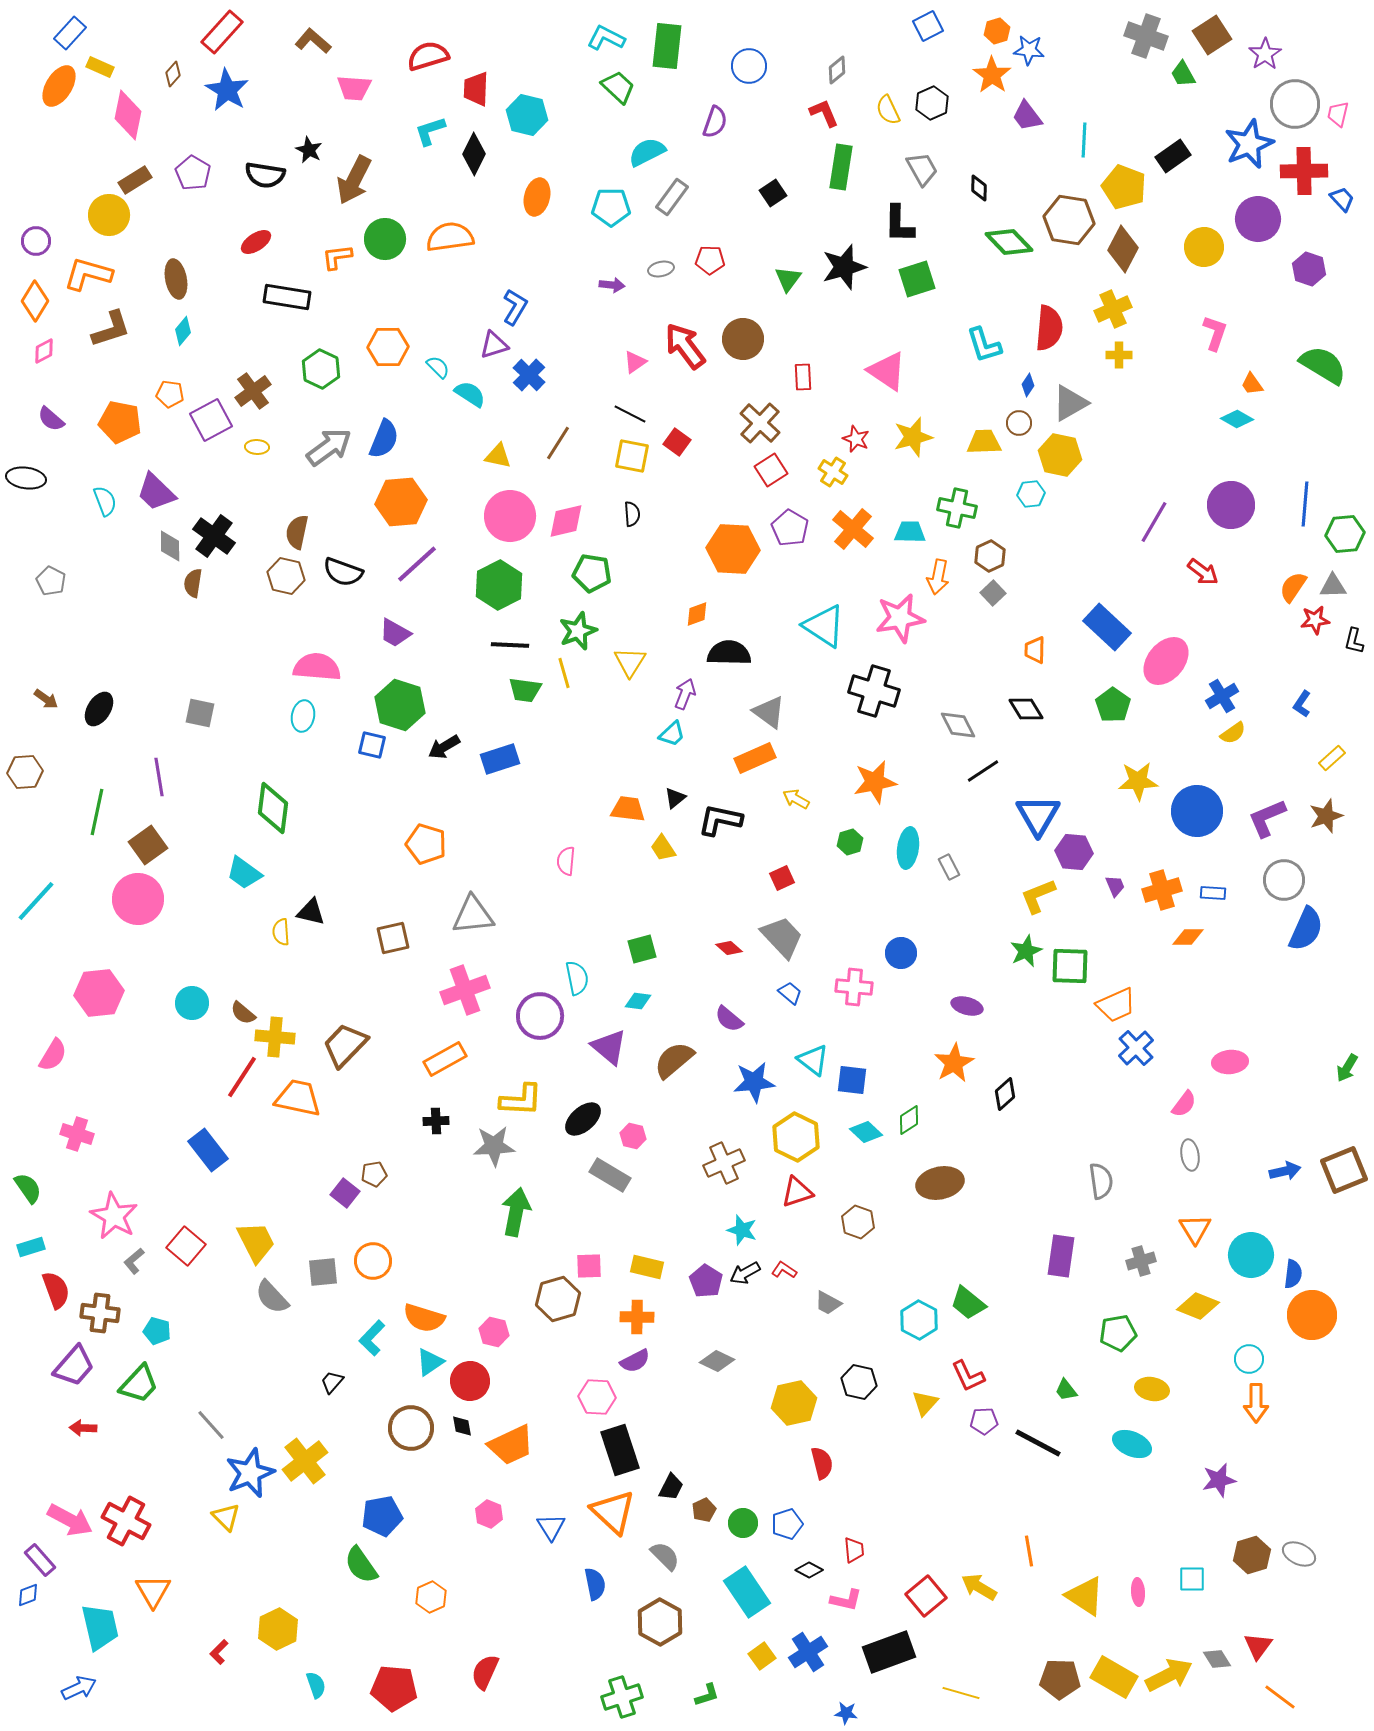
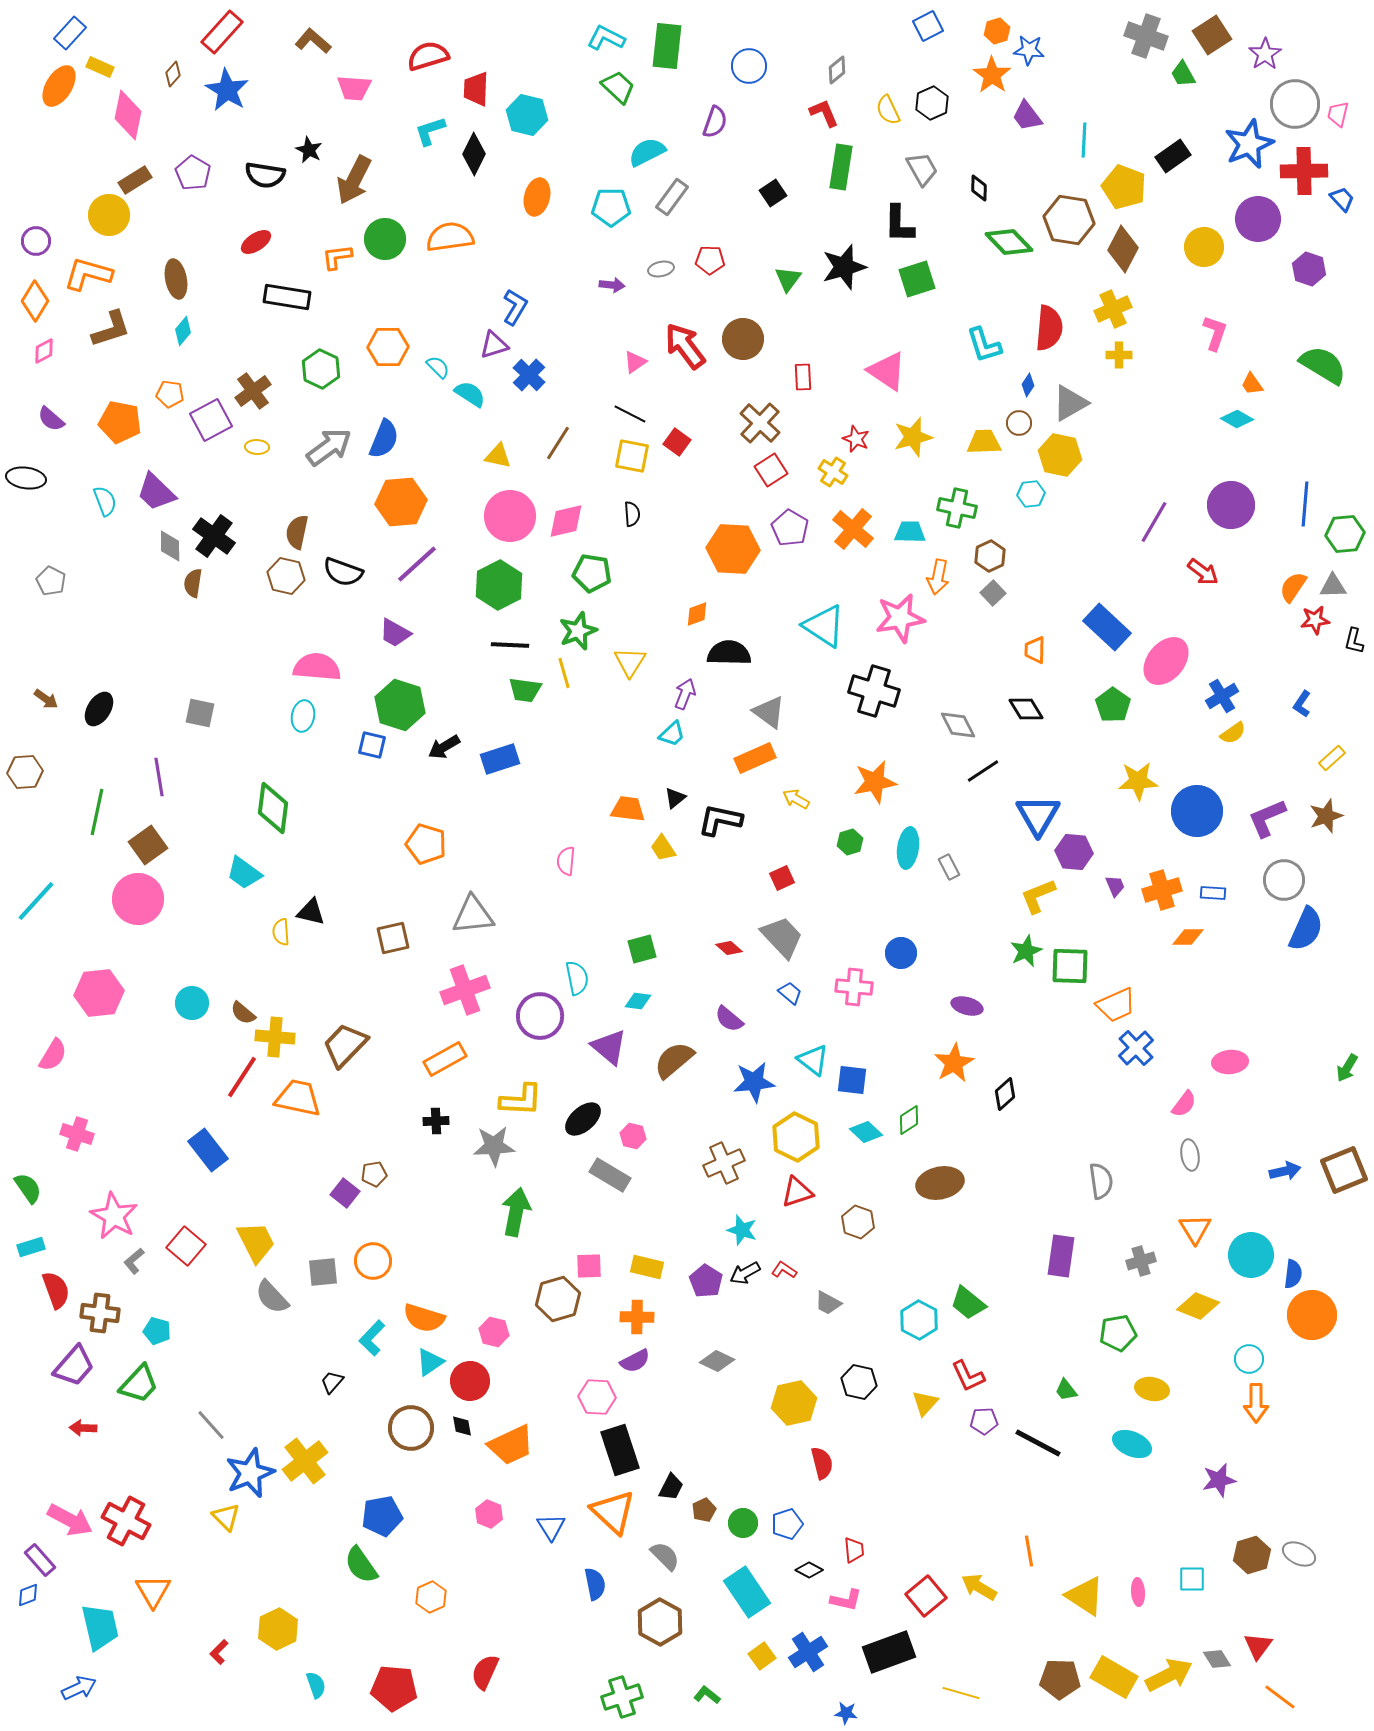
green L-shape at (707, 1695): rotated 124 degrees counterclockwise
